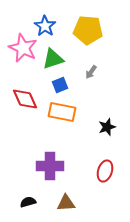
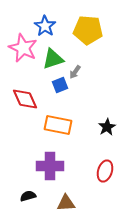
gray arrow: moved 16 px left
orange rectangle: moved 4 px left, 13 px down
black star: rotated 12 degrees counterclockwise
black semicircle: moved 6 px up
